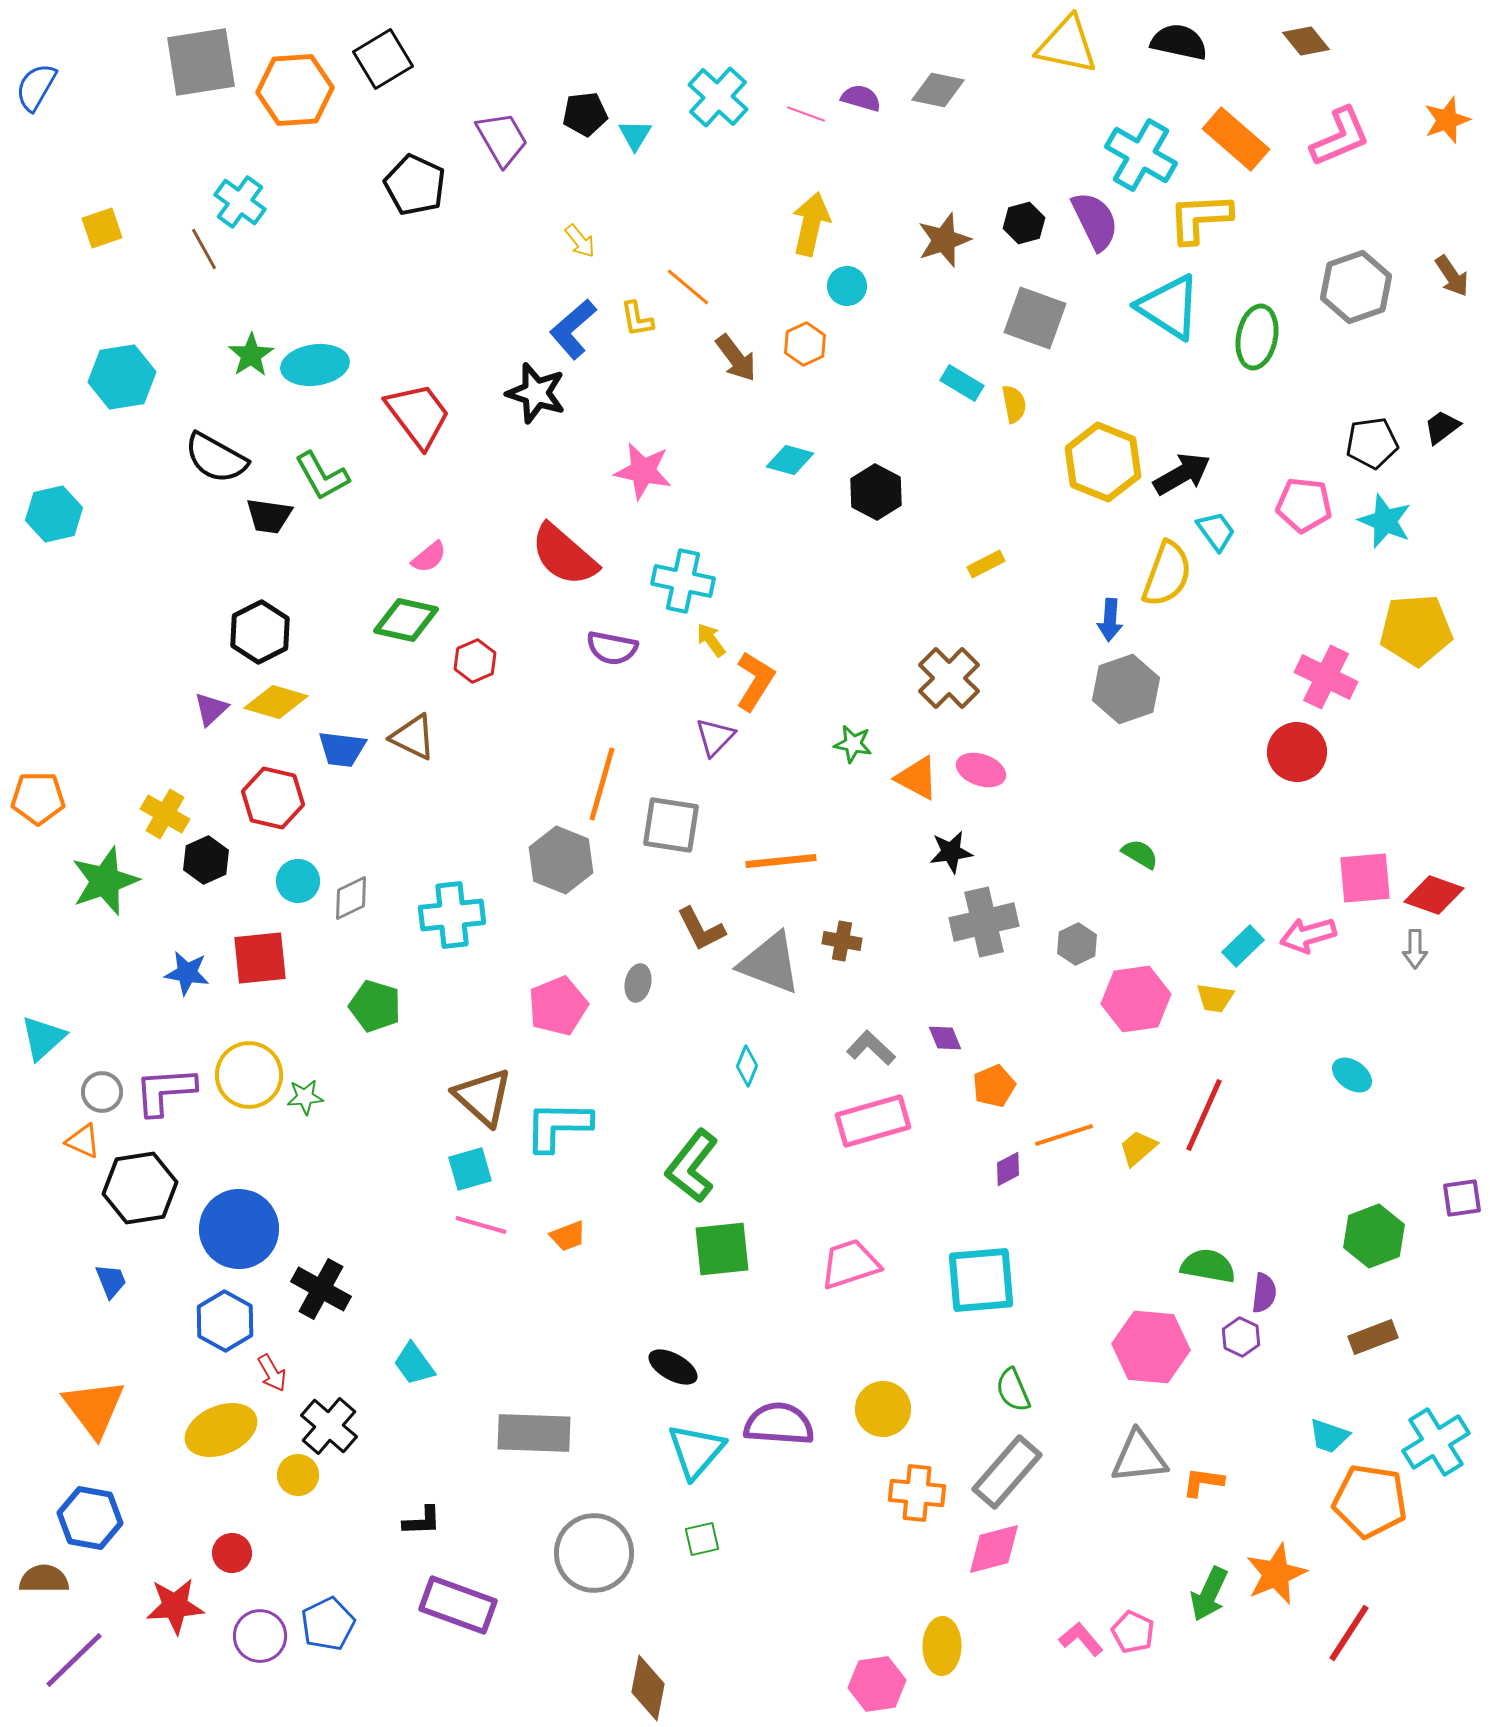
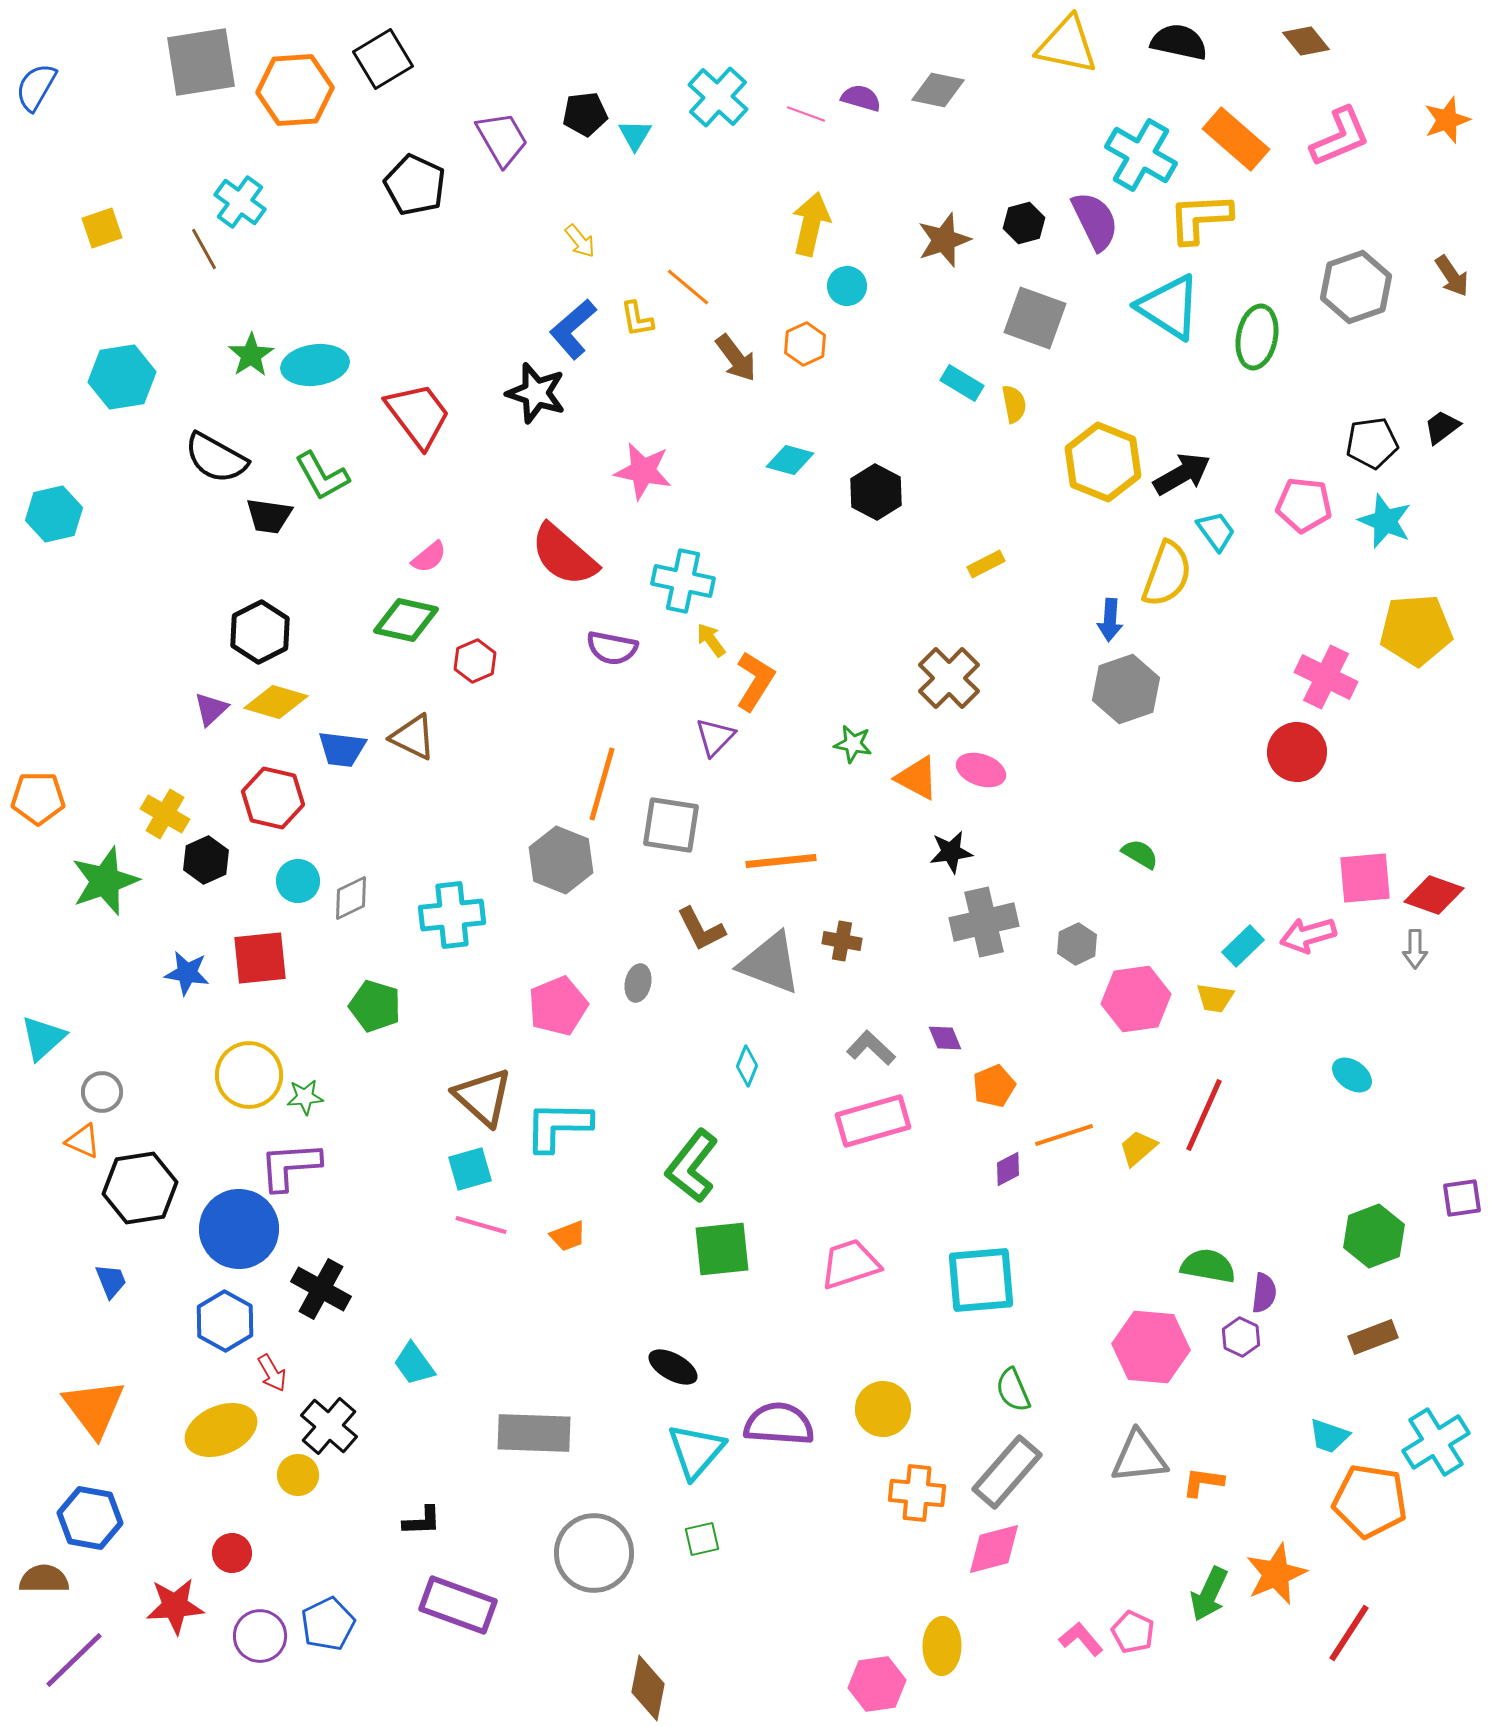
purple L-shape at (165, 1091): moved 125 px right, 75 px down
